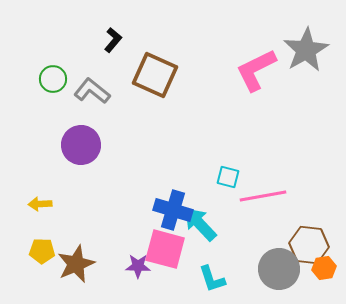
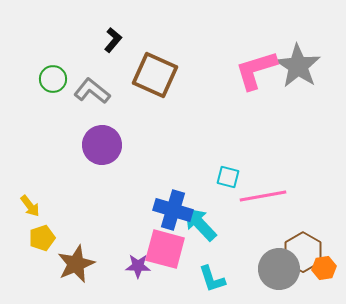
gray star: moved 8 px left, 16 px down; rotated 9 degrees counterclockwise
pink L-shape: rotated 9 degrees clockwise
purple circle: moved 21 px right
yellow arrow: moved 10 px left, 2 px down; rotated 125 degrees counterclockwise
brown hexagon: moved 6 px left, 7 px down; rotated 24 degrees clockwise
yellow pentagon: moved 13 px up; rotated 20 degrees counterclockwise
